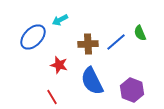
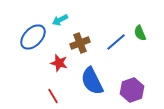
brown cross: moved 8 px left, 1 px up; rotated 18 degrees counterclockwise
red star: moved 2 px up
purple hexagon: rotated 20 degrees clockwise
red line: moved 1 px right, 1 px up
